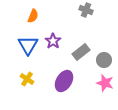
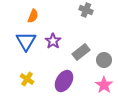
blue triangle: moved 2 px left, 4 px up
pink star: moved 1 px left, 2 px down; rotated 18 degrees clockwise
